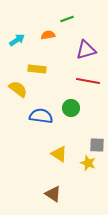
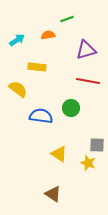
yellow rectangle: moved 2 px up
